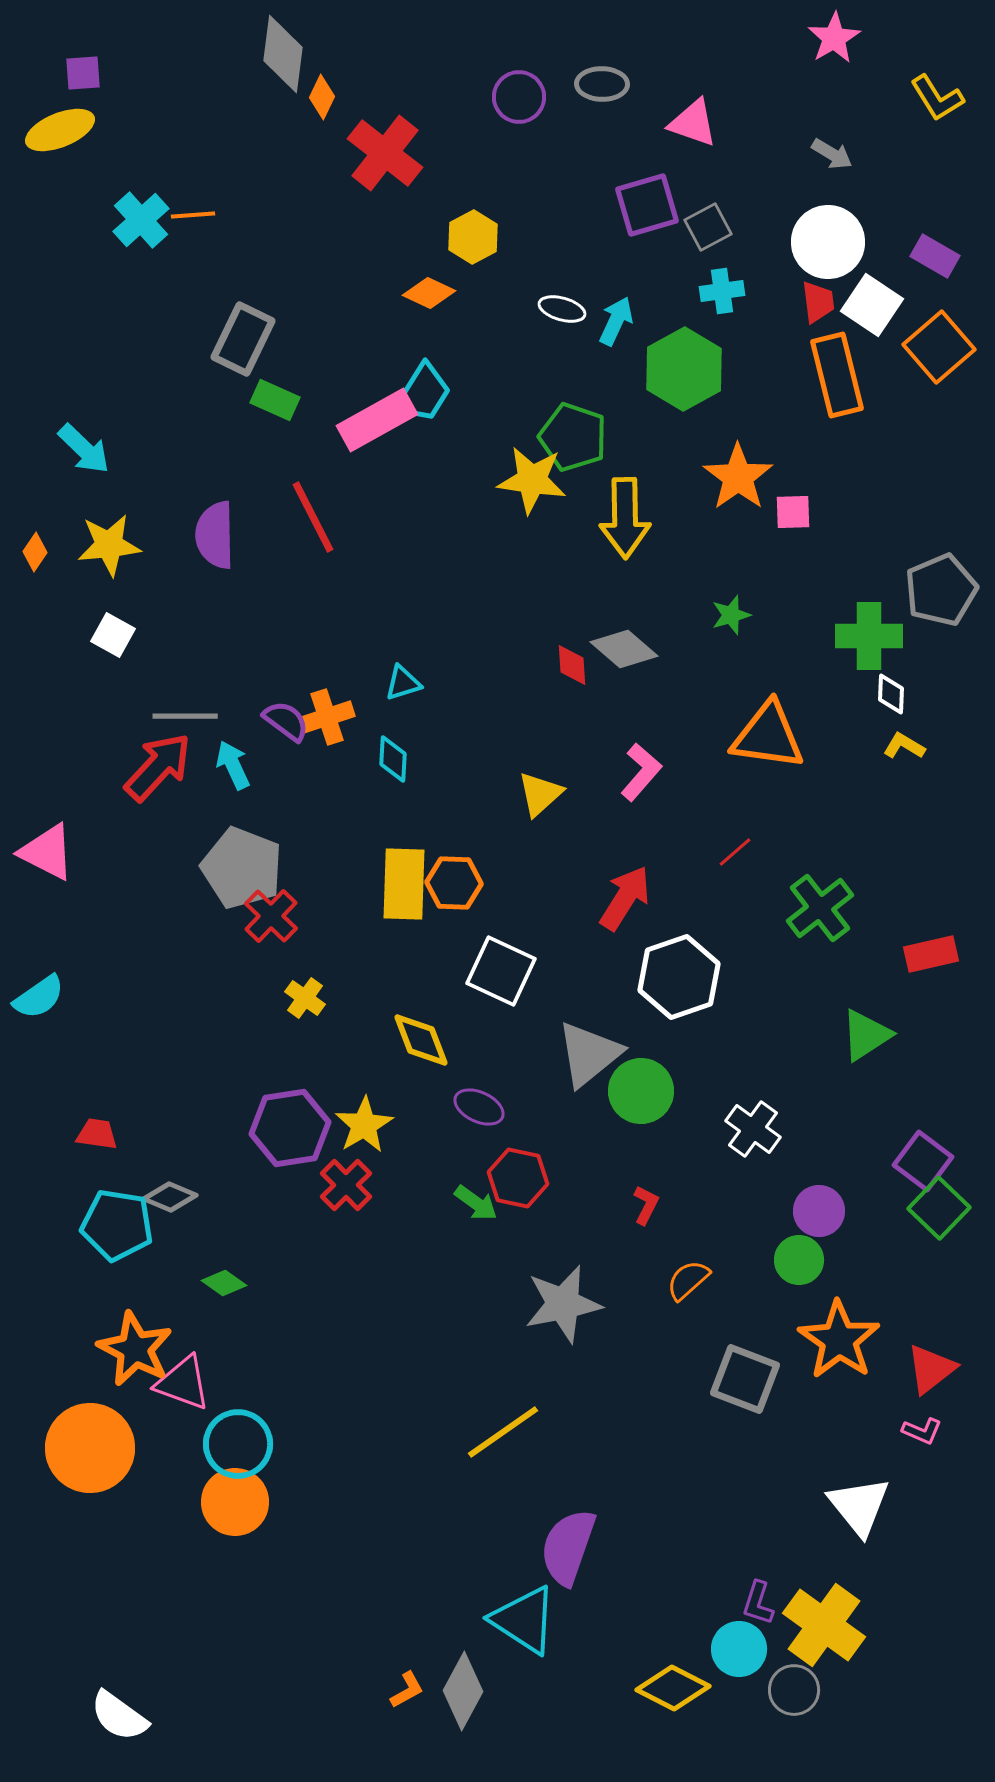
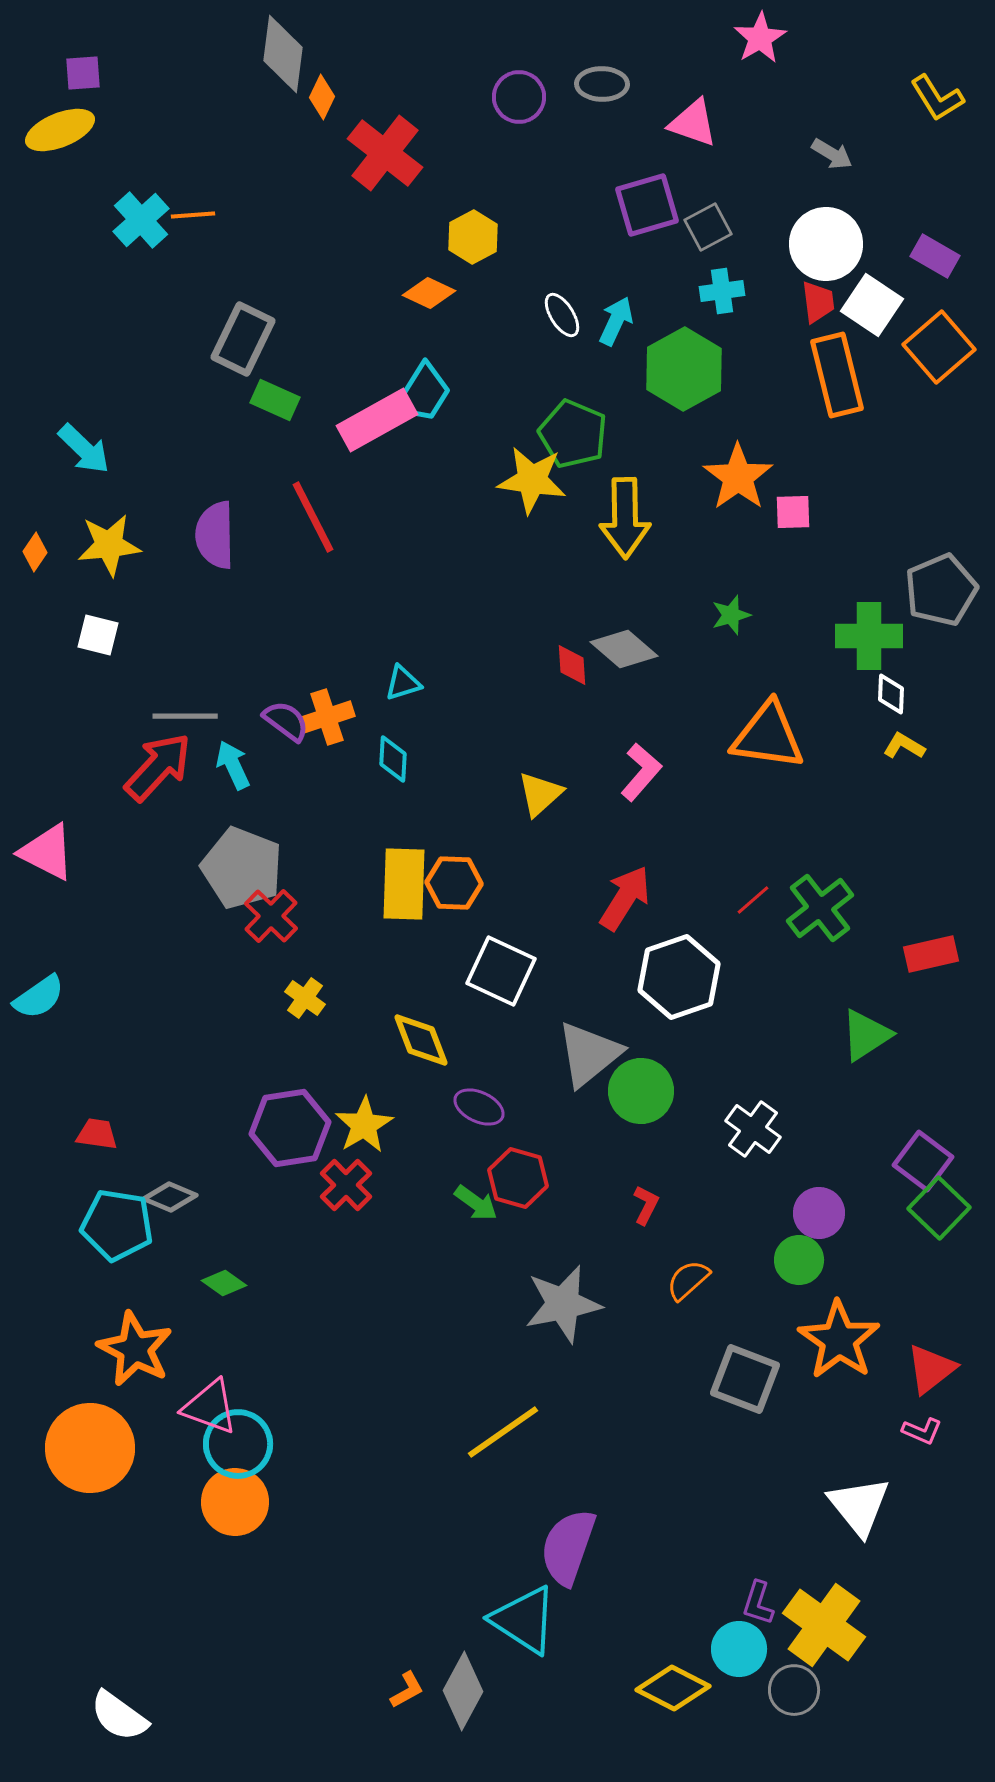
pink star at (834, 38): moved 74 px left
white circle at (828, 242): moved 2 px left, 2 px down
white ellipse at (562, 309): moved 6 px down; rotated 42 degrees clockwise
green pentagon at (573, 437): moved 3 px up; rotated 4 degrees clockwise
white square at (113, 635): moved 15 px left; rotated 15 degrees counterclockwise
red line at (735, 852): moved 18 px right, 48 px down
red hexagon at (518, 1178): rotated 4 degrees clockwise
purple circle at (819, 1211): moved 2 px down
pink triangle at (183, 1383): moved 27 px right, 24 px down
